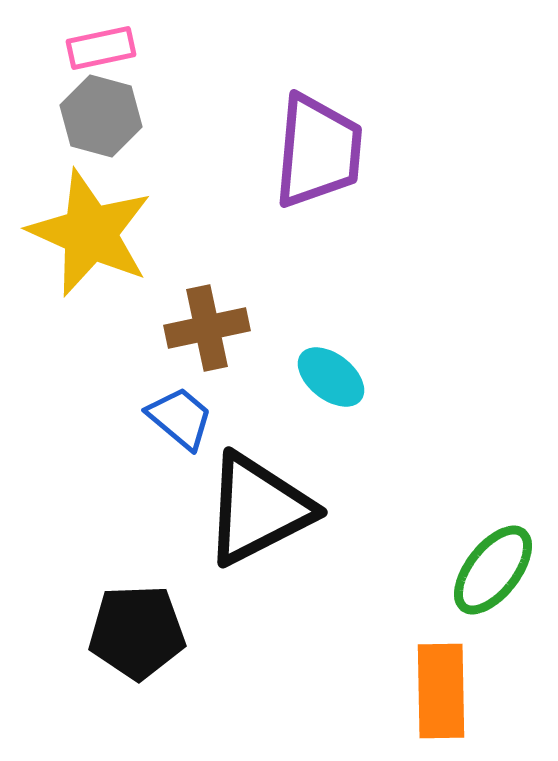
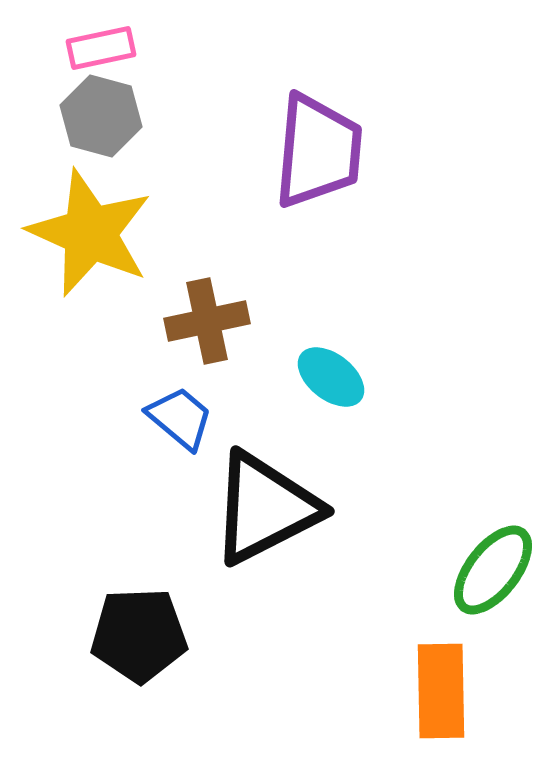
brown cross: moved 7 px up
black triangle: moved 7 px right, 1 px up
black pentagon: moved 2 px right, 3 px down
